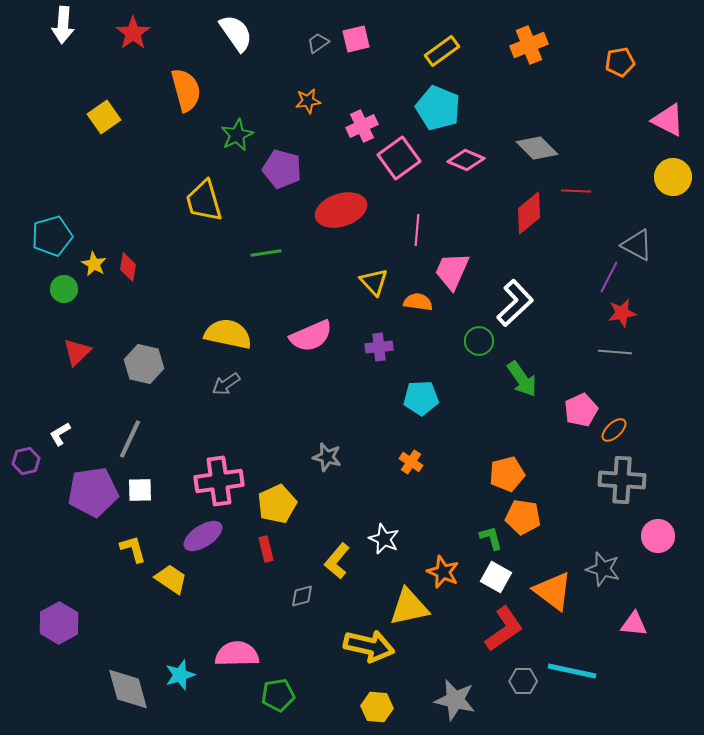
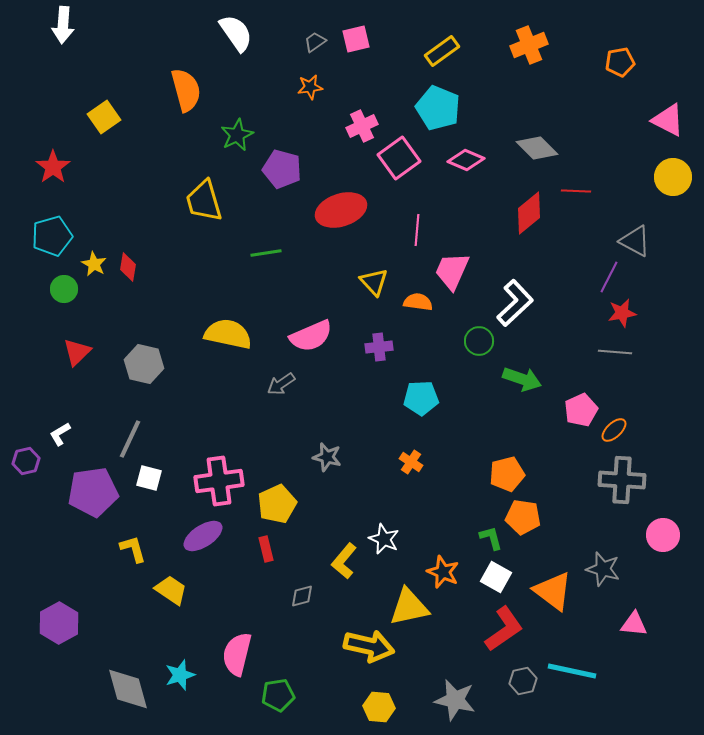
red star at (133, 33): moved 80 px left, 134 px down
gray trapezoid at (318, 43): moved 3 px left, 1 px up
orange star at (308, 101): moved 2 px right, 14 px up
gray triangle at (637, 245): moved 2 px left, 4 px up
green arrow at (522, 379): rotated 36 degrees counterclockwise
gray arrow at (226, 384): moved 55 px right
white square at (140, 490): moved 9 px right, 12 px up; rotated 16 degrees clockwise
pink circle at (658, 536): moved 5 px right, 1 px up
yellow L-shape at (337, 561): moved 7 px right
yellow trapezoid at (171, 579): moved 11 px down
pink semicircle at (237, 654): rotated 75 degrees counterclockwise
gray hexagon at (523, 681): rotated 12 degrees counterclockwise
yellow hexagon at (377, 707): moved 2 px right
